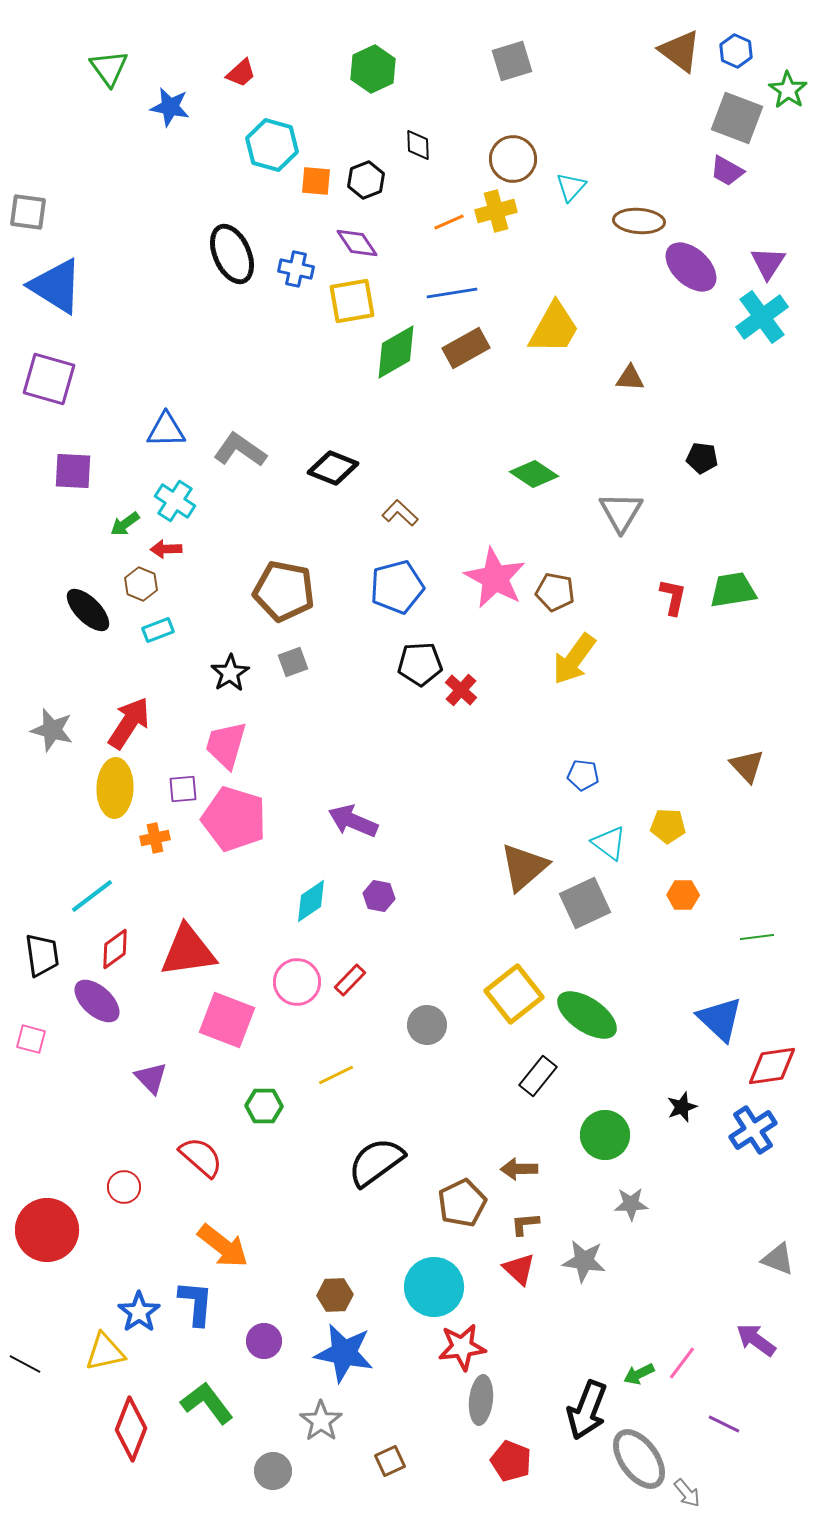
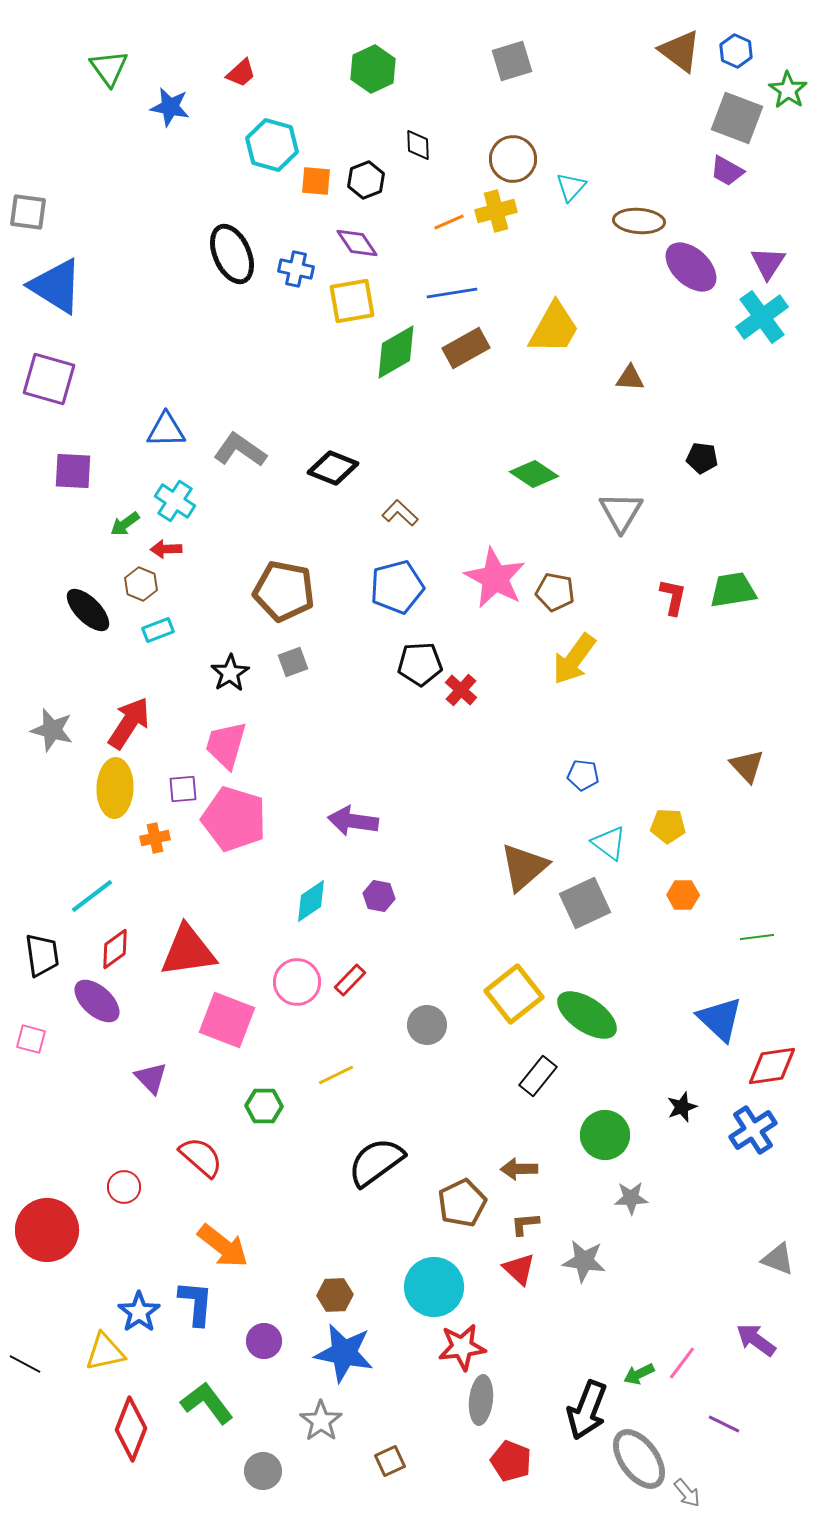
purple arrow at (353, 821): rotated 15 degrees counterclockwise
gray star at (631, 1204): moved 6 px up
gray circle at (273, 1471): moved 10 px left
